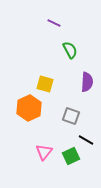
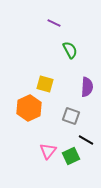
purple semicircle: moved 5 px down
pink triangle: moved 4 px right, 1 px up
